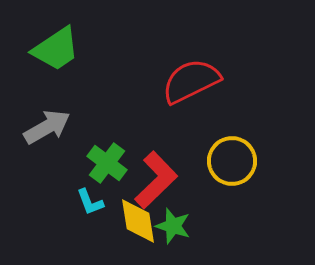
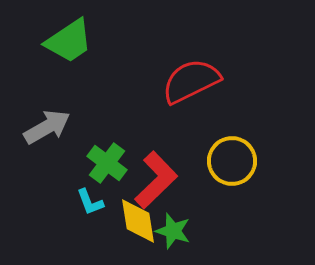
green trapezoid: moved 13 px right, 8 px up
green star: moved 5 px down
